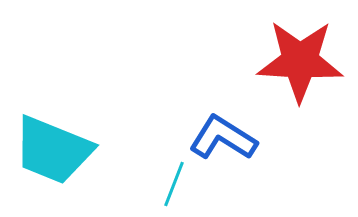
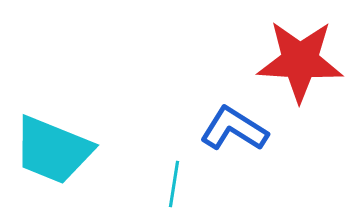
blue L-shape: moved 11 px right, 9 px up
cyan line: rotated 12 degrees counterclockwise
